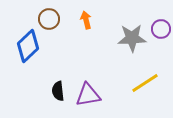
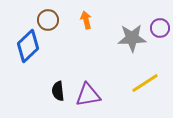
brown circle: moved 1 px left, 1 px down
purple circle: moved 1 px left, 1 px up
